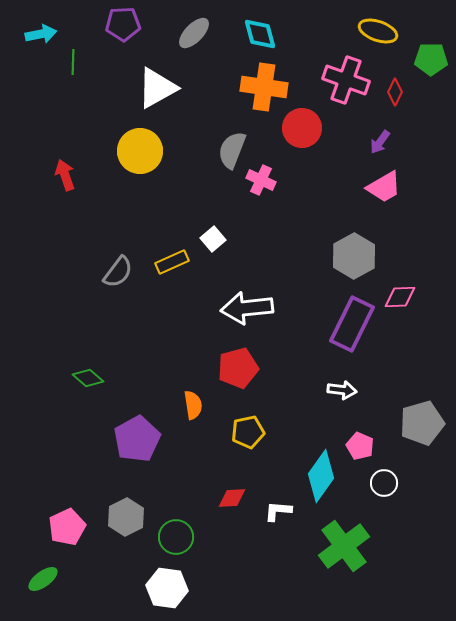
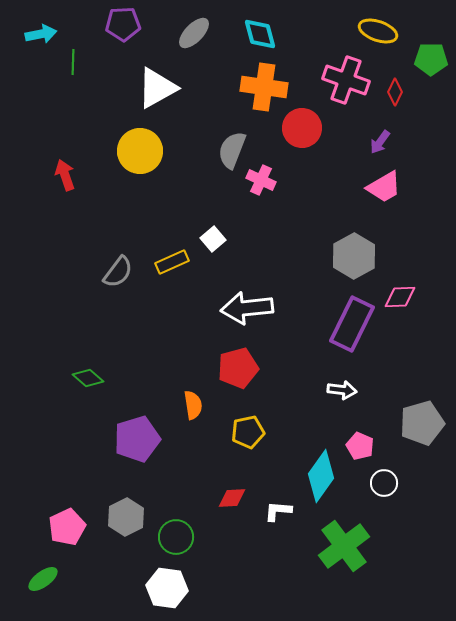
purple pentagon at (137, 439): rotated 12 degrees clockwise
